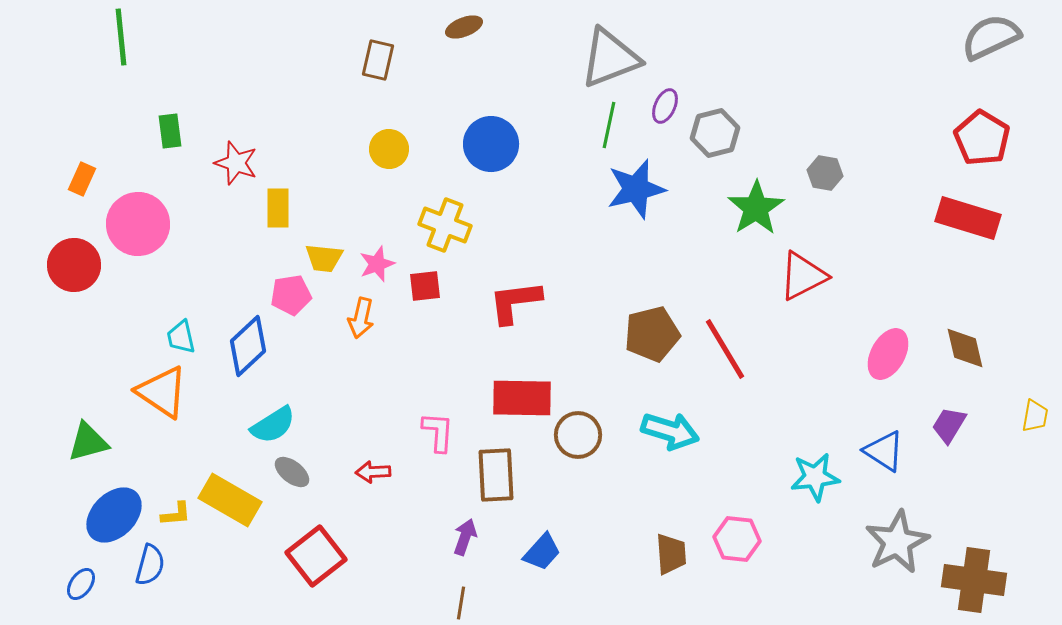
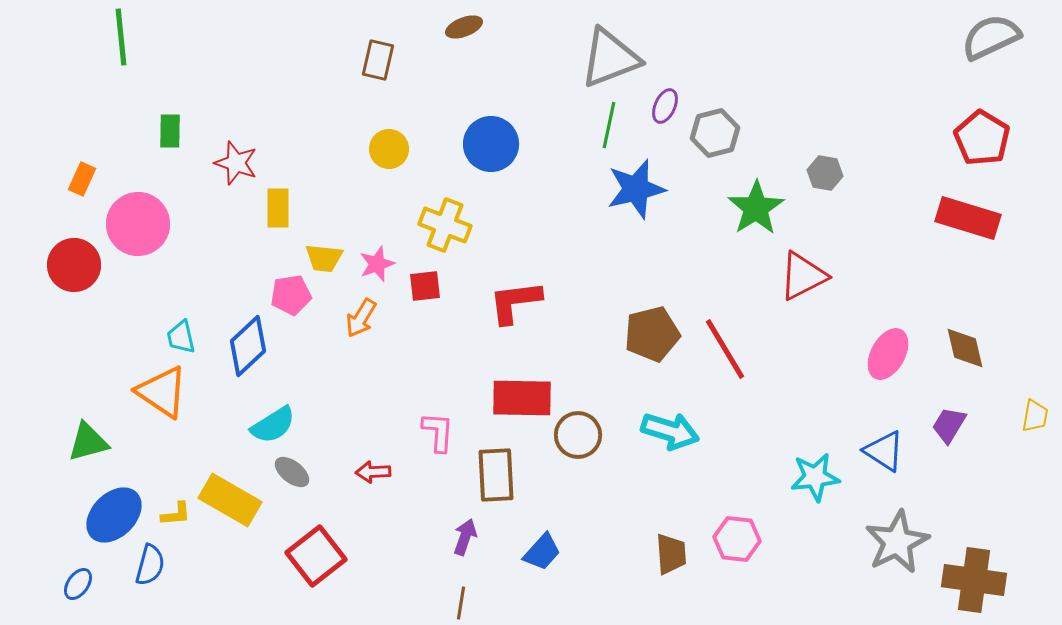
green rectangle at (170, 131): rotated 8 degrees clockwise
orange arrow at (361, 318): rotated 18 degrees clockwise
blue ellipse at (81, 584): moved 3 px left
